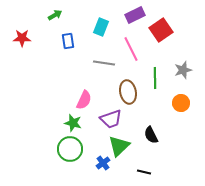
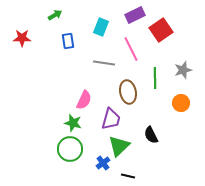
purple trapezoid: rotated 55 degrees counterclockwise
black line: moved 16 px left, 4 px down
